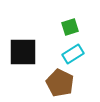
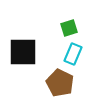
green square: moved 1 px left, 1 px down
cyan rectangle: rotated 35 degrees counterclockwise
